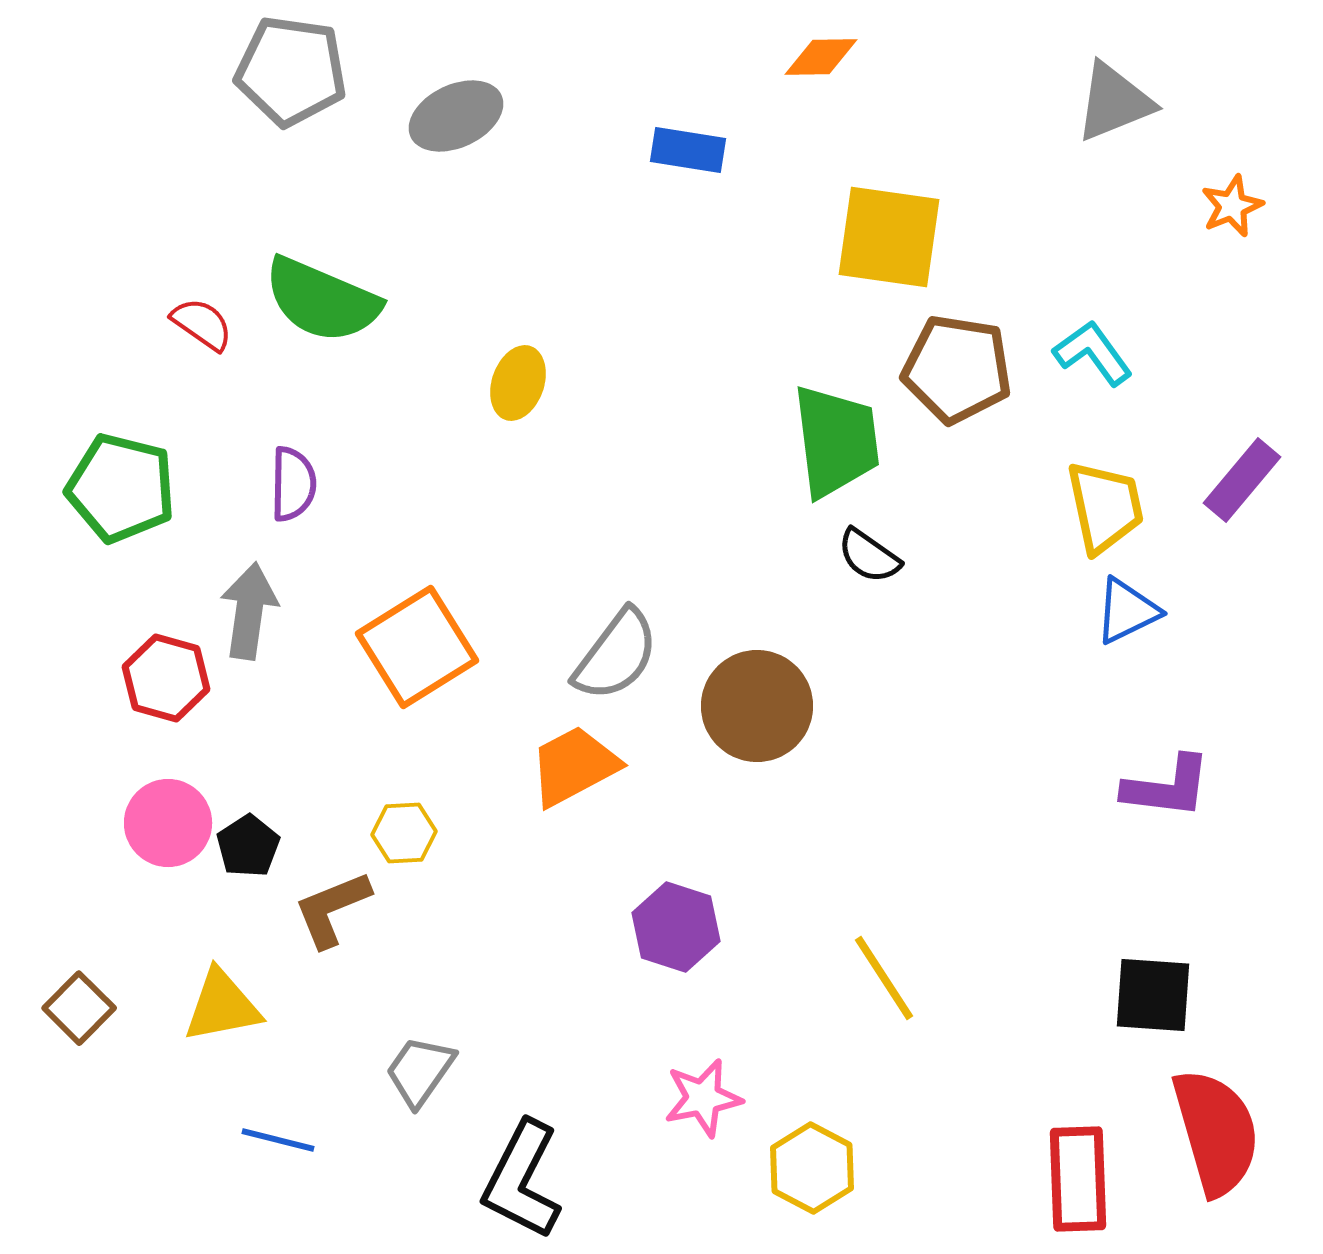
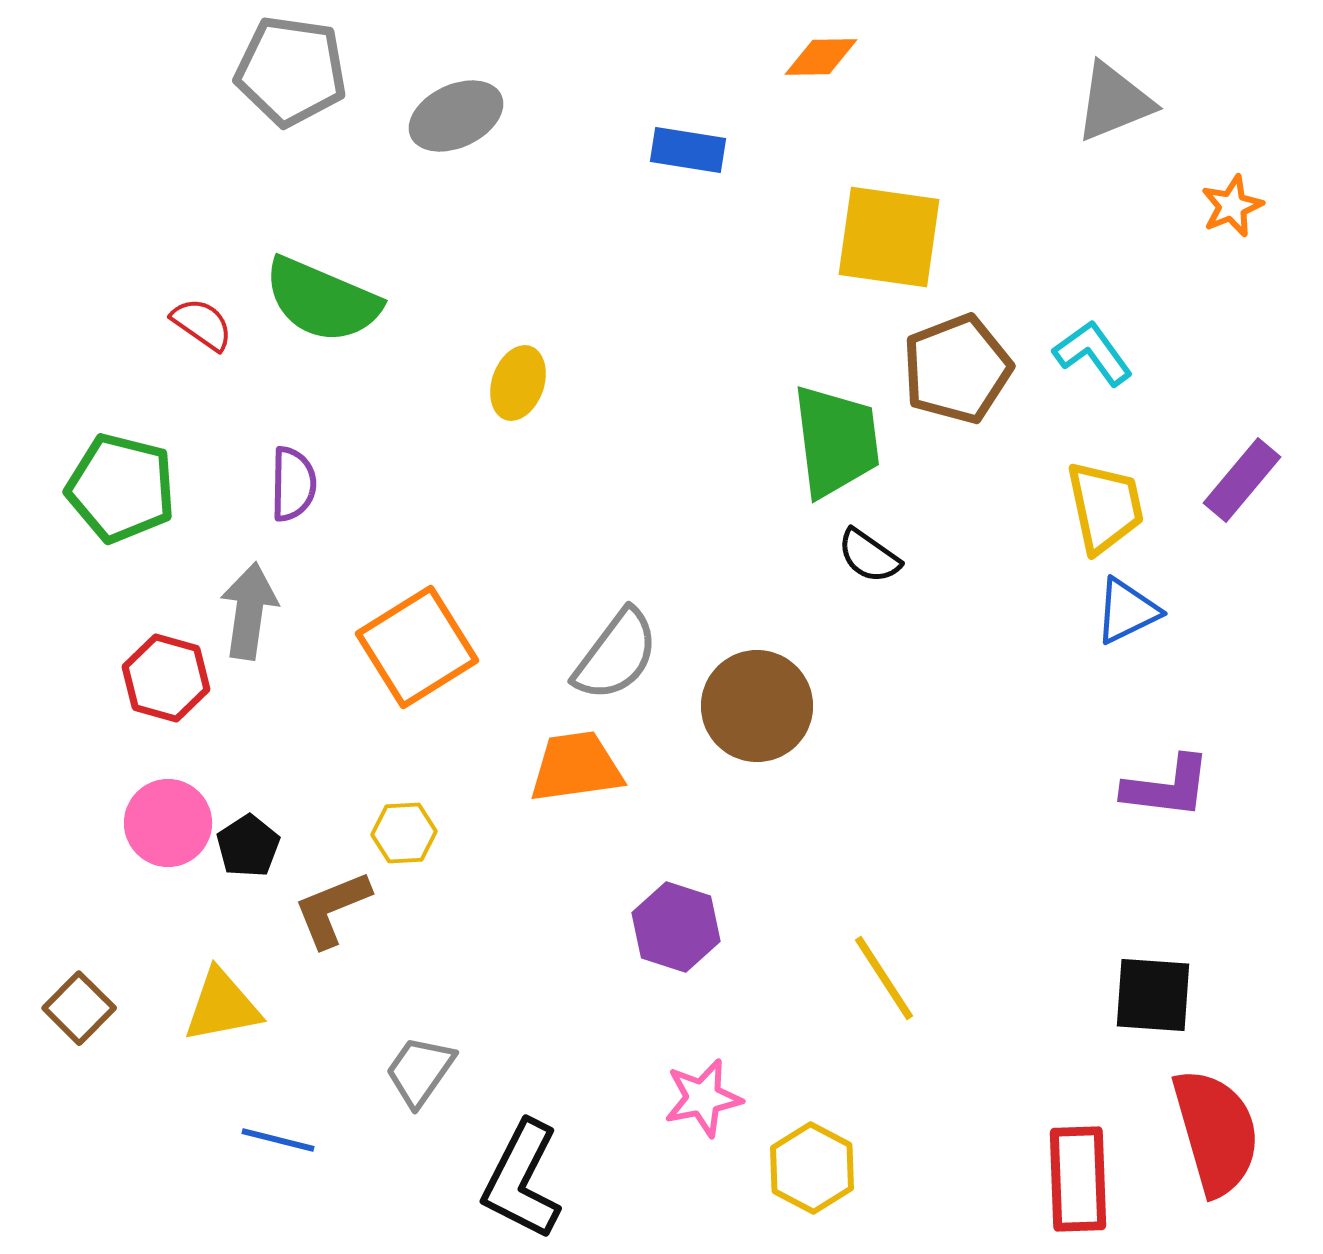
brown pentagon at (957, 369): rotated 30 degrees counterclockwise
orange trapezoid at (574, 766): moved 2 px right, 1 px down; rotated 20 degrees clockwise
